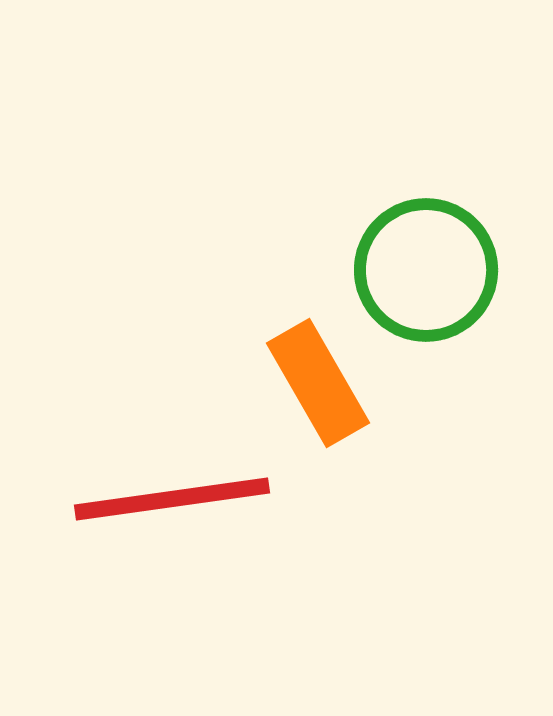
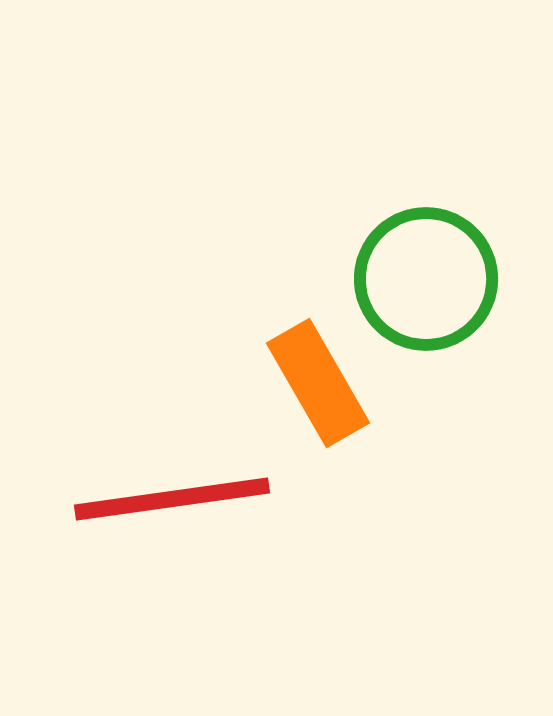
green circle: moved 9 px down
